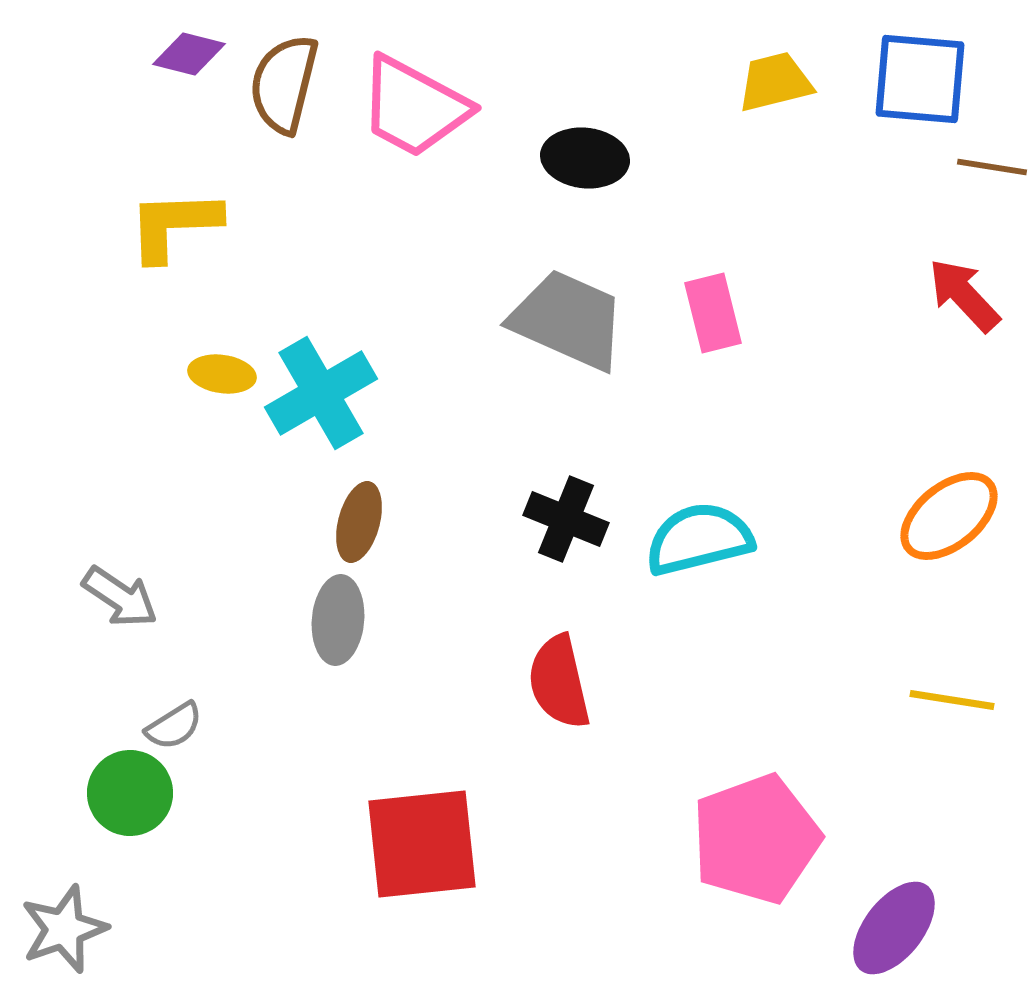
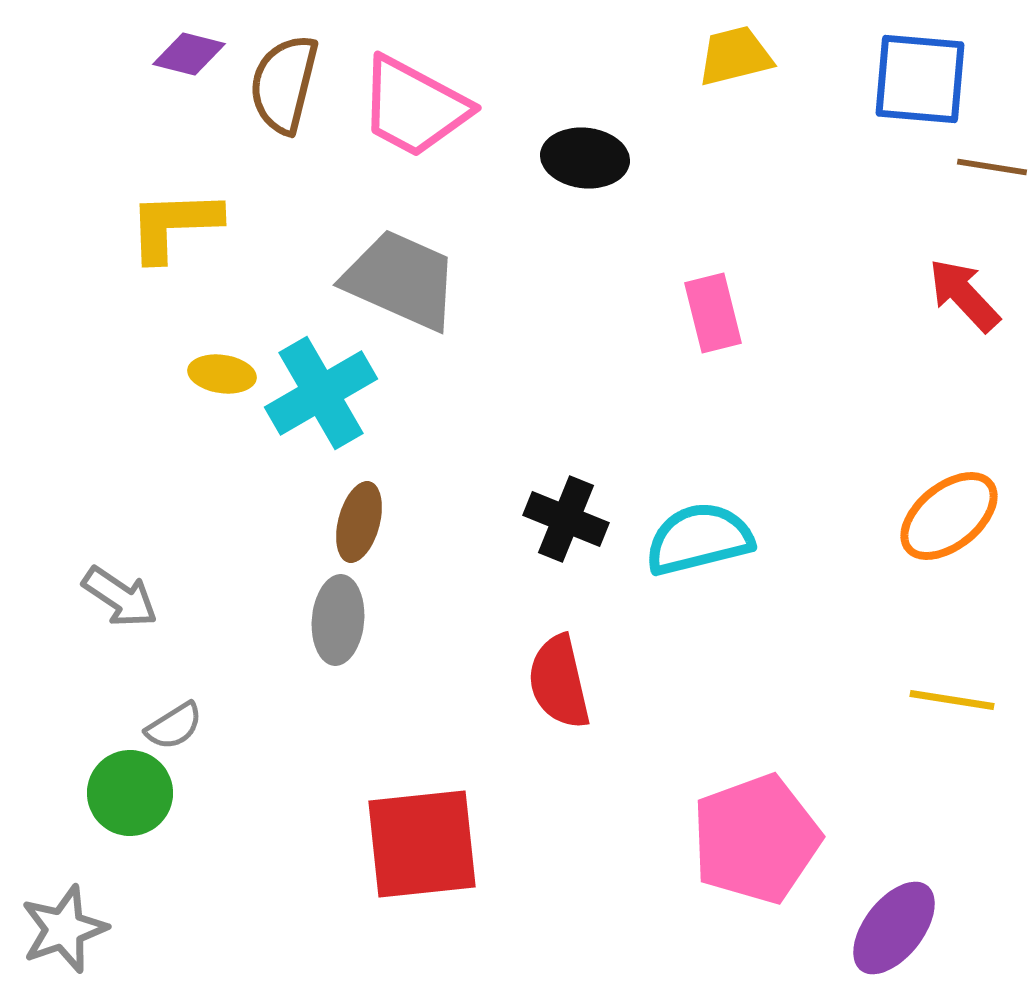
yellow trapezoid: moved 40 px left, 26 px up
gray trapezoid: moved 167 px left, 40 px up
